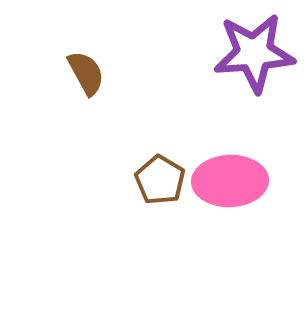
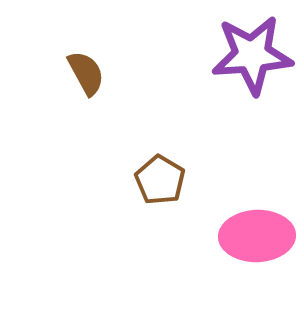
purple star: moved 2 px left, 2 px down
pink ellipse: moved 27 px right, 55 px down
